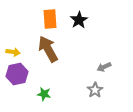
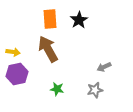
gray star: rotated 21 degrees clockwise
green star: moved 13 px right, 5 px up
